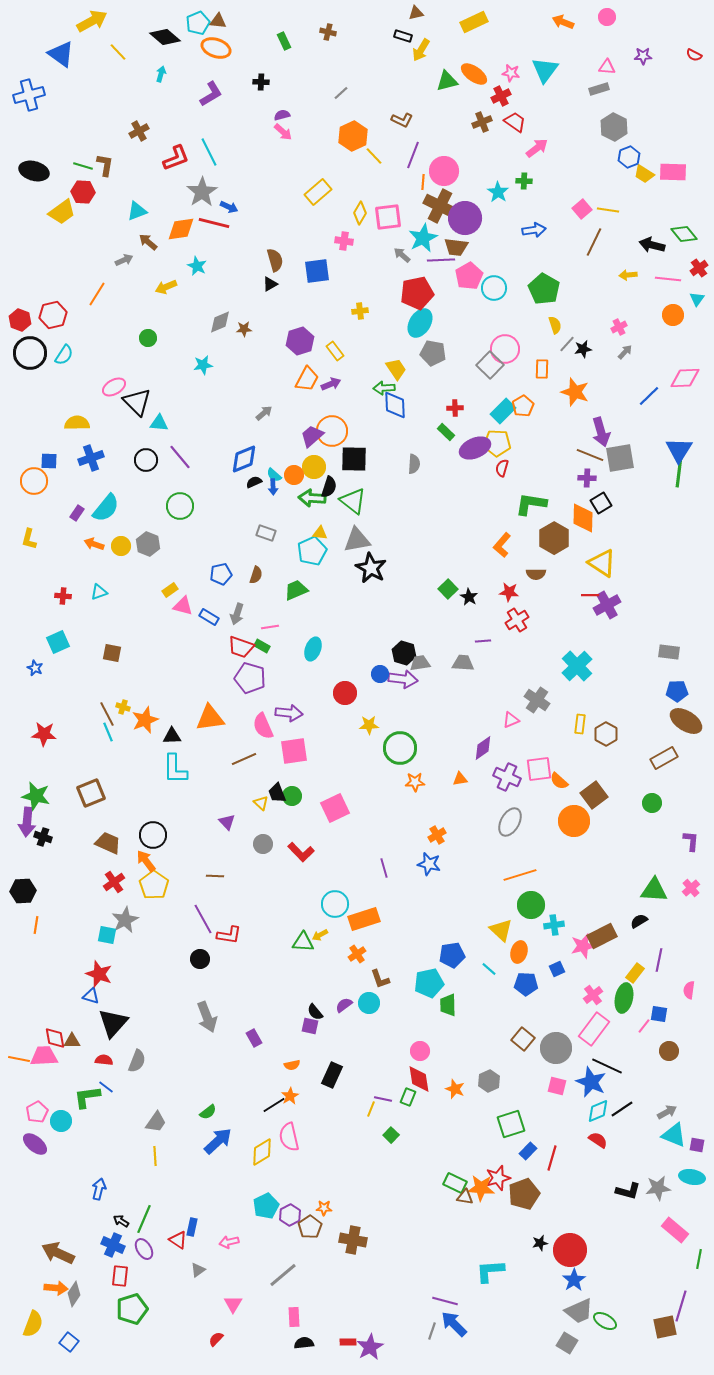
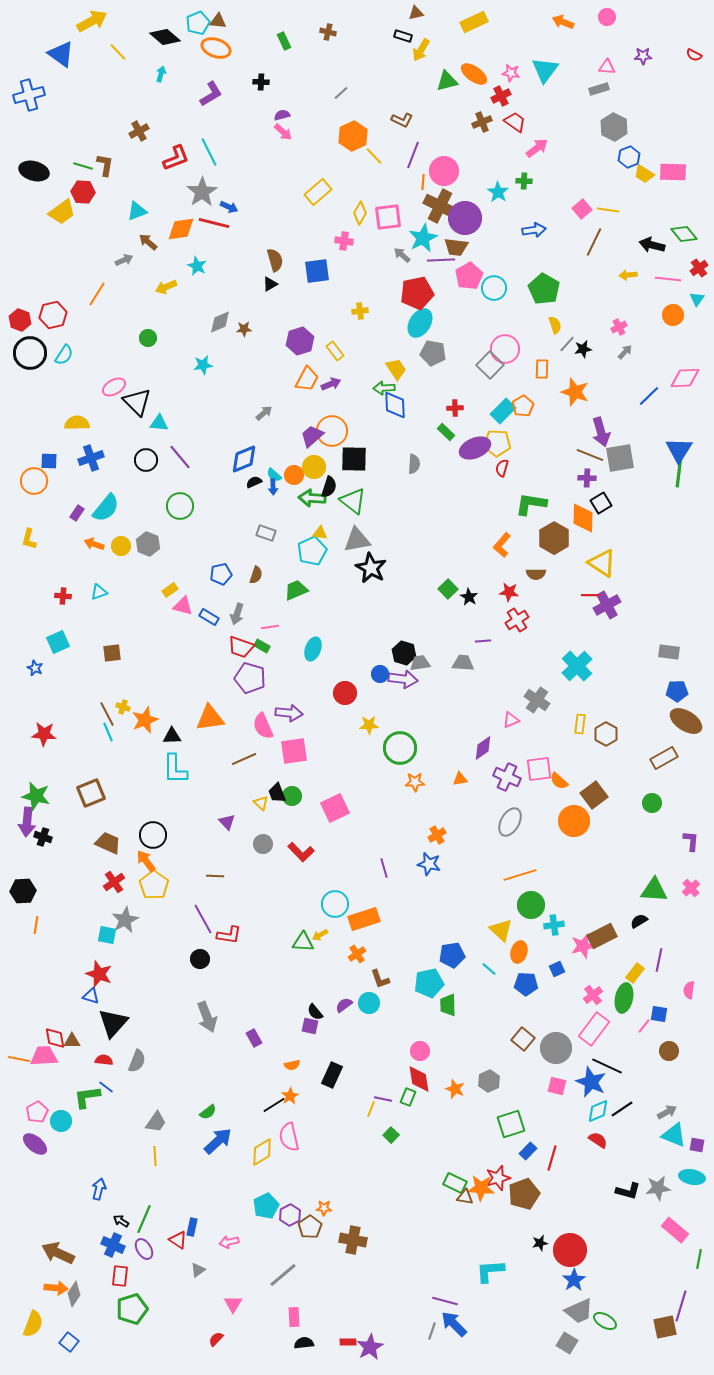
brown square at (112, 653): rotated 18 degrees counterclockwise
